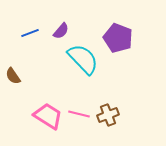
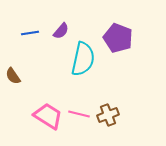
blue line: rotated 12 degrees clockwise
cyan semicircle: rotated 56 degrees clockwise
